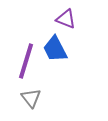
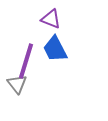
purple triangle: moved 15 px left
gray triangle: moved 14 px left, 14 px up
